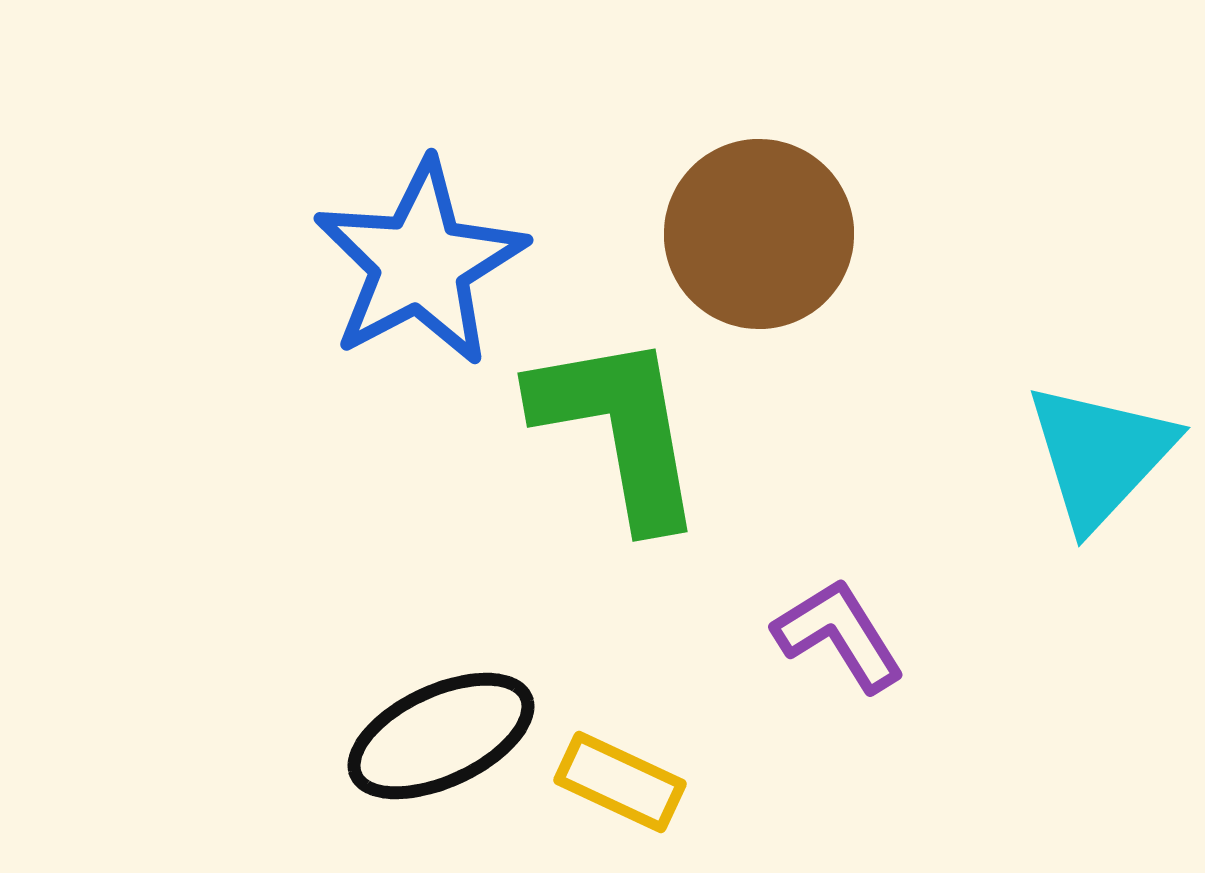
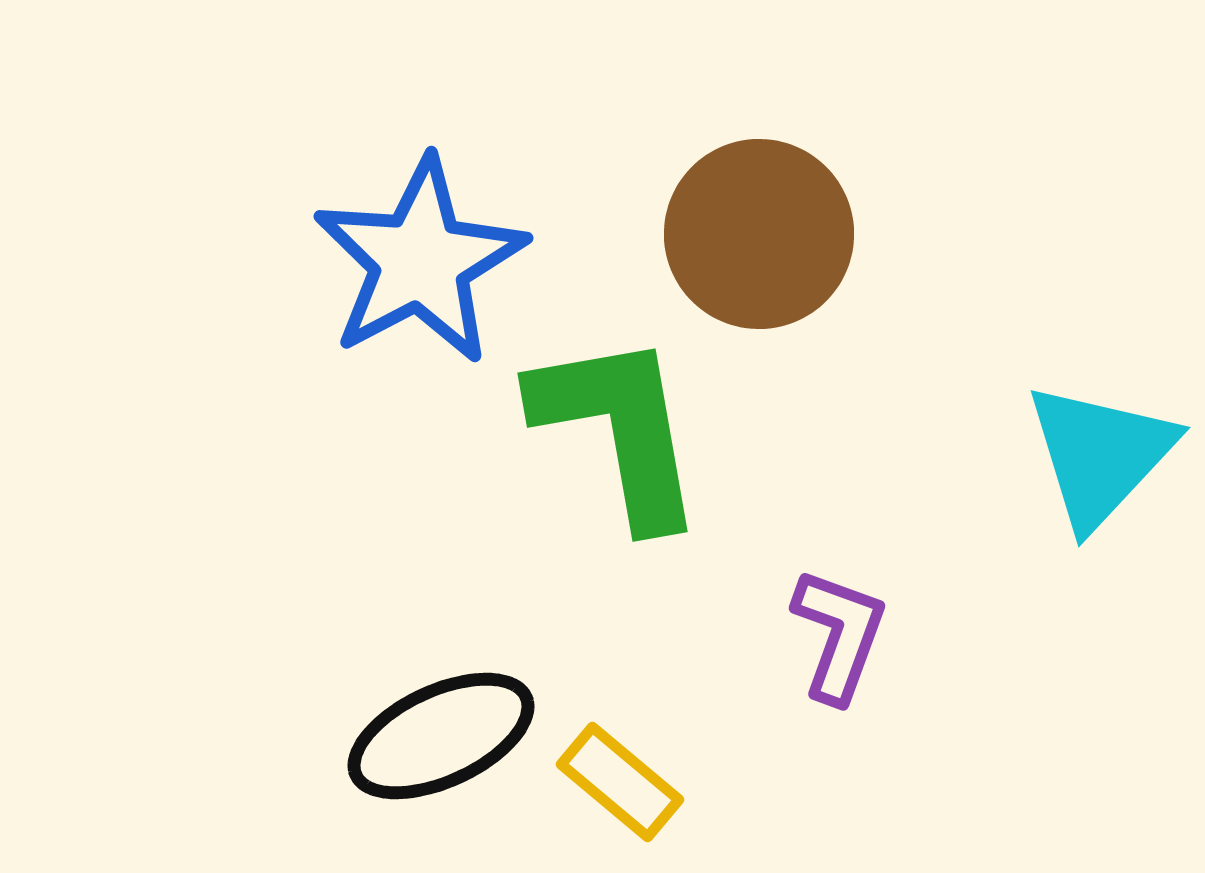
blue star: moved 2 px up
purple L-shape: rotated 52 degrees clockwise
yellow rectangle: rotated 15 degrees clockwise
